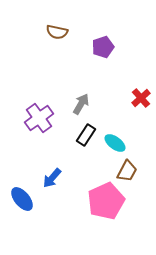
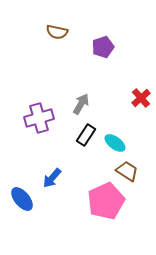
purple cross: rotated 20 degrees clockwise
brown trapezoid: rotated 85 degrees counterclockwise
